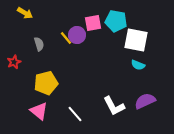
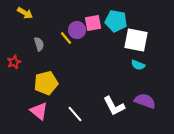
purple circle: moved 5 px up
purple semicircle: rotated 45 degrees clockwise
